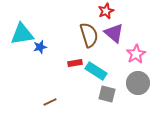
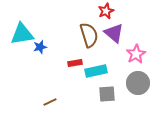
cyan rectangle: rotated 45 degrees counterclockwise
gray square: rotated 18 degrees counterclockwise
